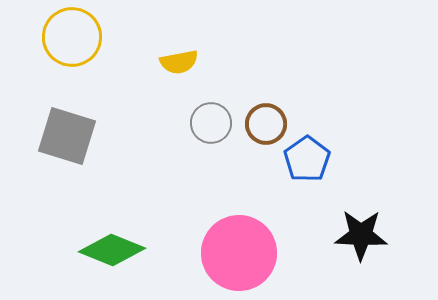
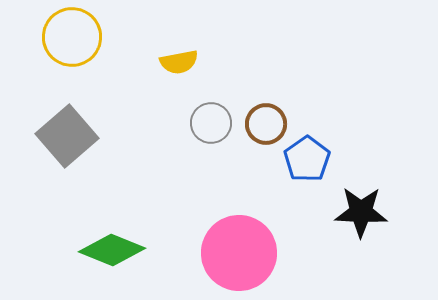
gray square: rotated 32 degrees clockwise
black star: moved 23 px up
